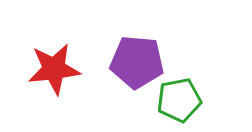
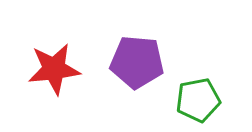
green pentagon: moved 19 px right
